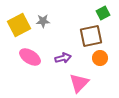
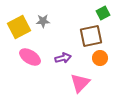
yellow square: moved 2 px down
pink triangle: moved 1 px right
